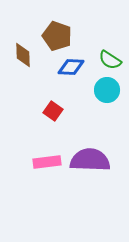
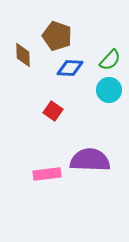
green semicircle: rotated 80 degrees counterclockwise
blue diamond: moved 1 px left, 1 px down
cyan circle: moved 2 px right
pink rectangle: moved 12 px down
